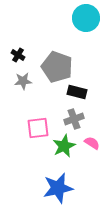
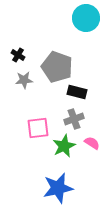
gray star: moved 1 px right, 1 px up
